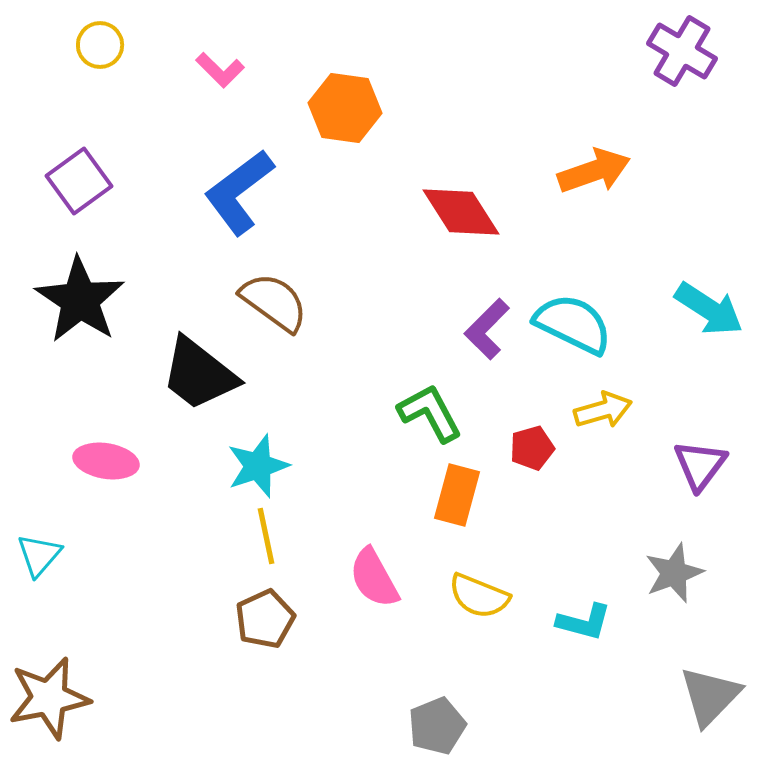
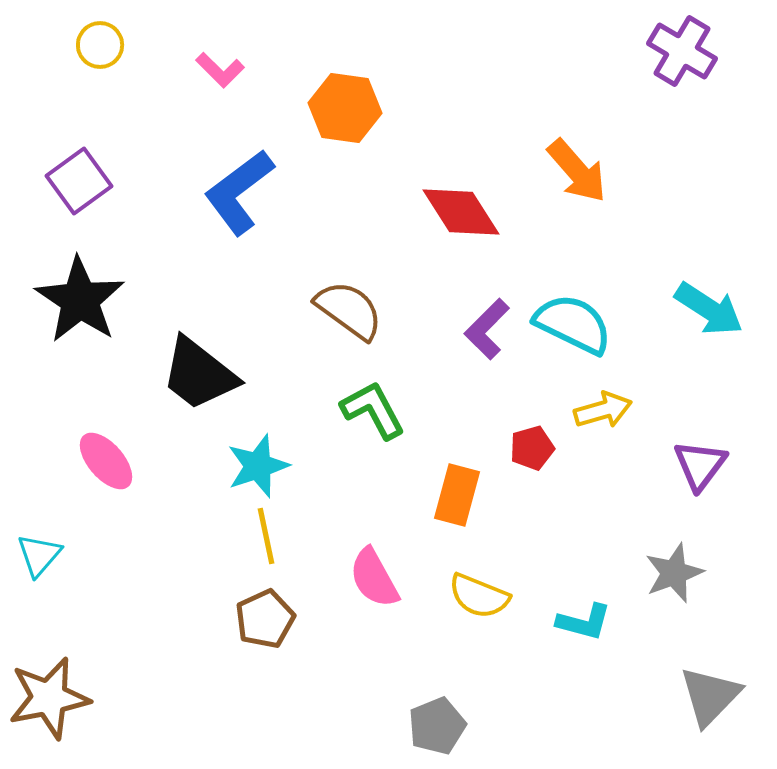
orange arrow: moved 17 px left; rotated 68 degrees clockwise
brown semicircle: moved 75 px right, 8 px down
green L-shape: moved 57 px left, 3 px up
pink ellipse: rotated 40 degrees clockwise
